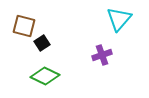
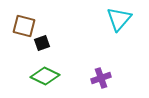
black square: rotated 14 degrees clockwise
purple cross: moved 1 px left, 23 px down
